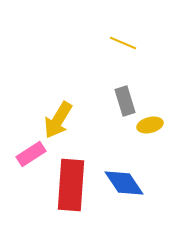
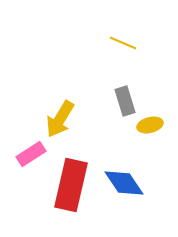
yellow arrow: moved 2 px right, 1 px up
red rectangle: rotated 9 degrees clockwise
